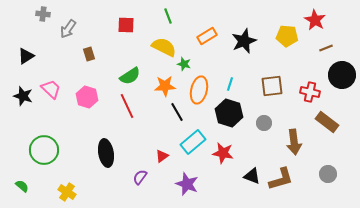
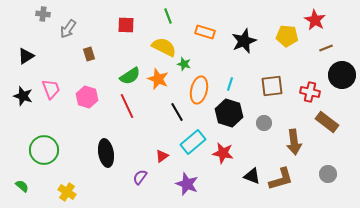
orange rectangle at (207, 36): moved 2 px left, 4 px up; rotated 48 degrees clockwise
orange star at (165, 86): moved 7 px left, 7 px up; rotated 25 degrees clockwise
pink trapezoid at (51, 89): rotated 25 degrees clockwise
